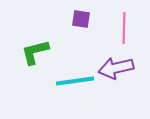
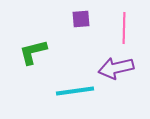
purple square: rotated 12 degrees counterclockwise
green L-shape: moved 2 px left
cyan line: moved 10 px down
